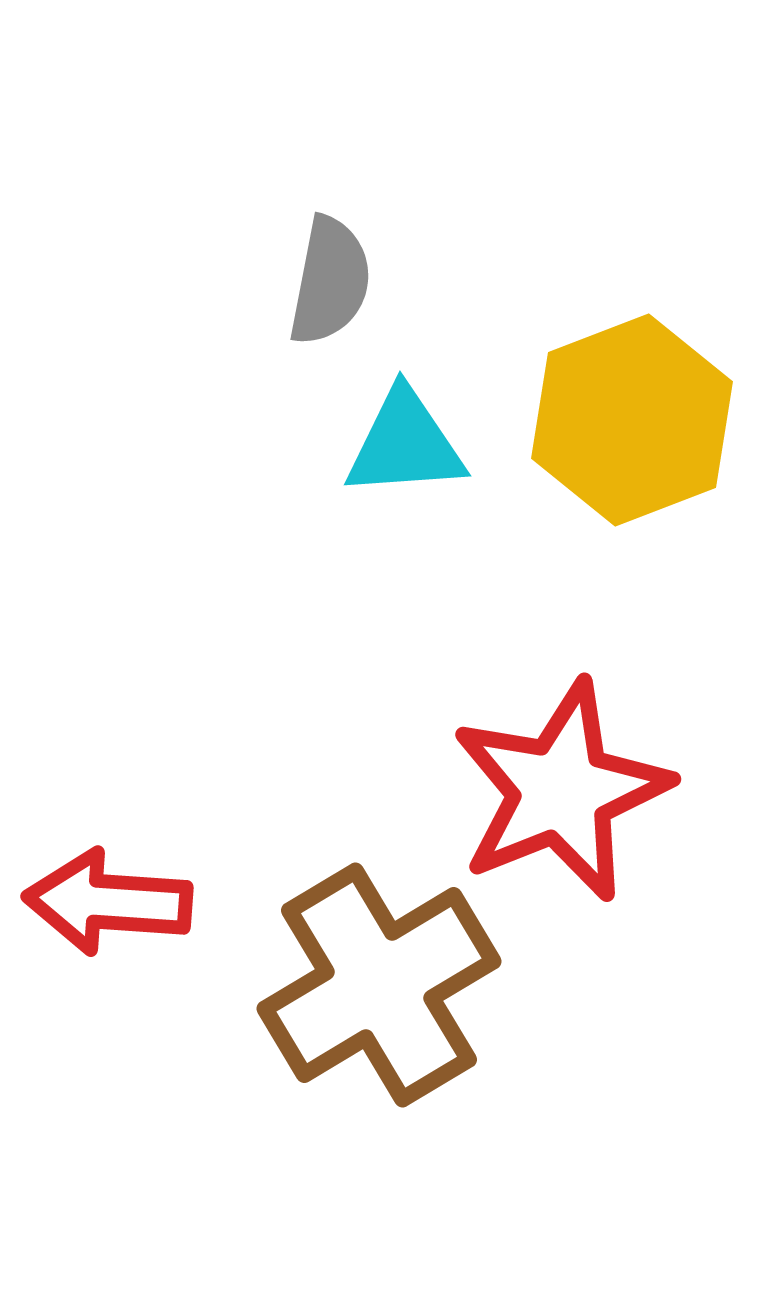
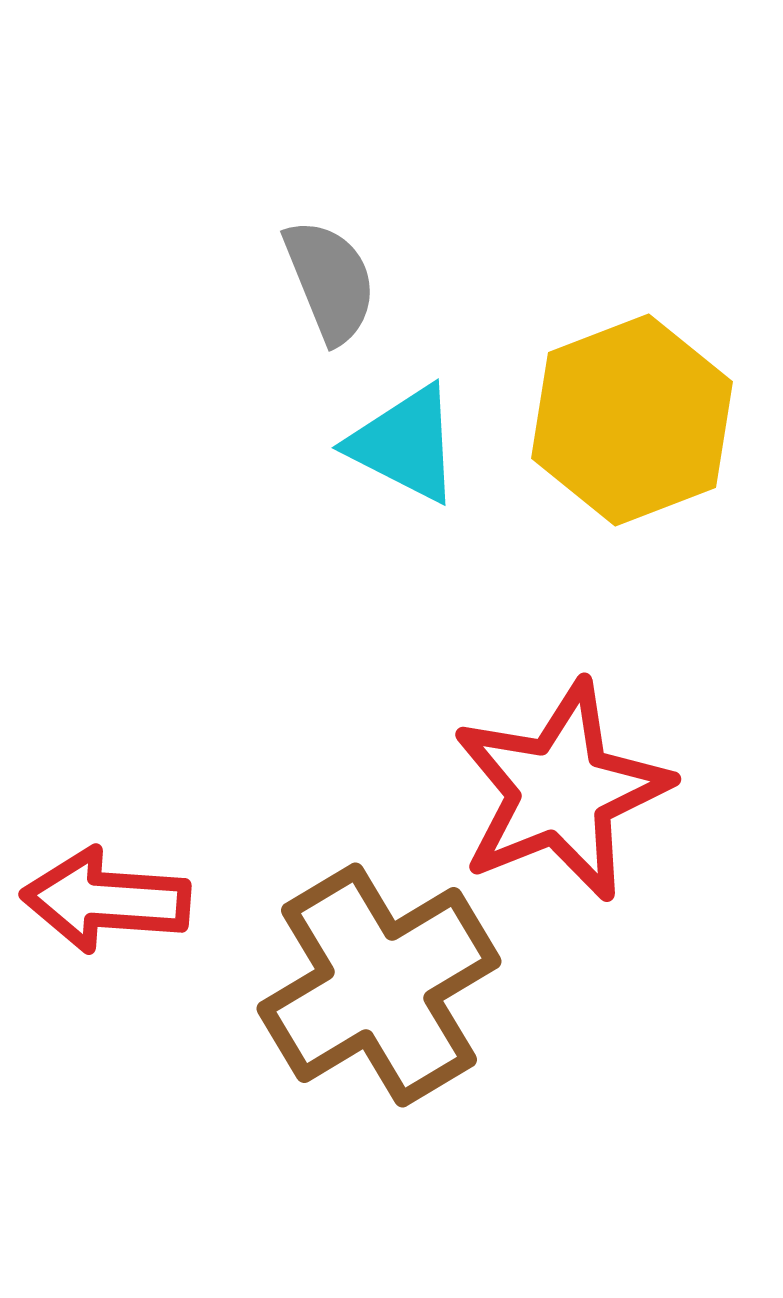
gray semicircle: rotated 33 degrees counterclockwise
cyan triangle: rotated 31 degrees clockwise
red arrow: moved 2 px left, 2 px up
